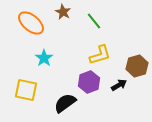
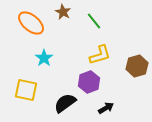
black arrow: moved 13 px left, 23 px down
